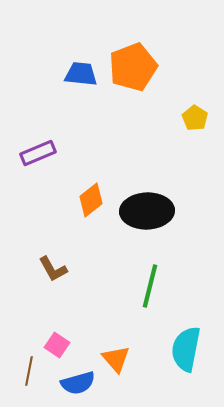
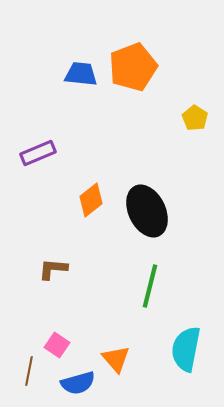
black ellipse: rotated 66 degrees clockwise
brown L-shape: rotated 124 degrees clockwise
